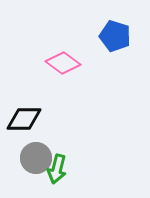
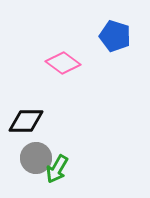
black diamond: moved 2 px right, 2 px down
green arrow: rotated 16 degrees clockwise
